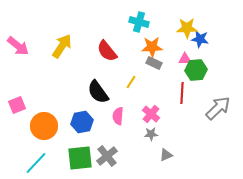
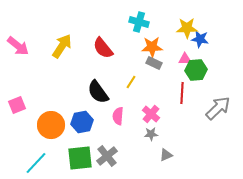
red semicircle: moved 4 px left, 3 px up
orange circle: moved 7 px right, 1 px up
